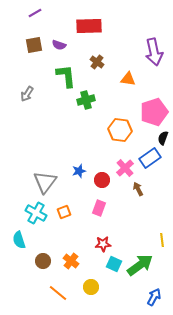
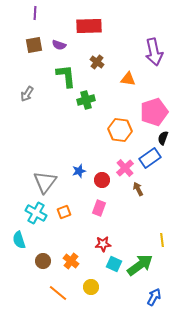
purple line: rotated 56 degrees counterclockwise
